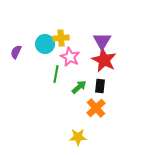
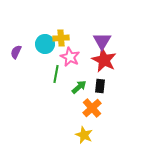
orange cross: moved 4 px left
yellow star: moved 6 px right, 2 px up; rotated 24 degrees clockwise
